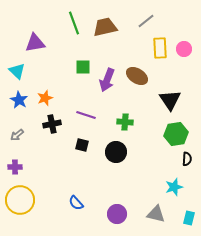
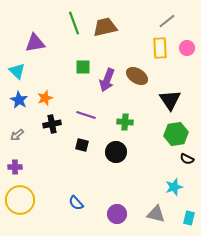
gray line: moved 21 px right
pink circle: moved 3 px right, 1 px up
black semicircle: rotated 112 degrees clockwise
